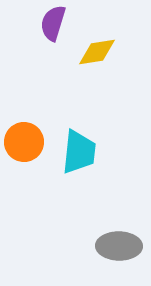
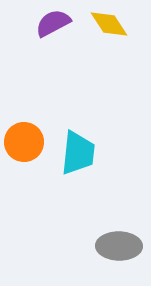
purple semicircle: rotated 45 degrees clockwise
yellow diamond: moved 12 px right, 28 px up; rotated 66 degrees clockwise
cyan trapezoid: moved 1 px left, 1 px down
